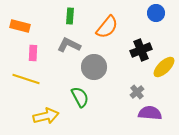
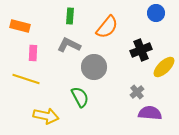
yellow arrow: rotated 25 degrees clockwise
